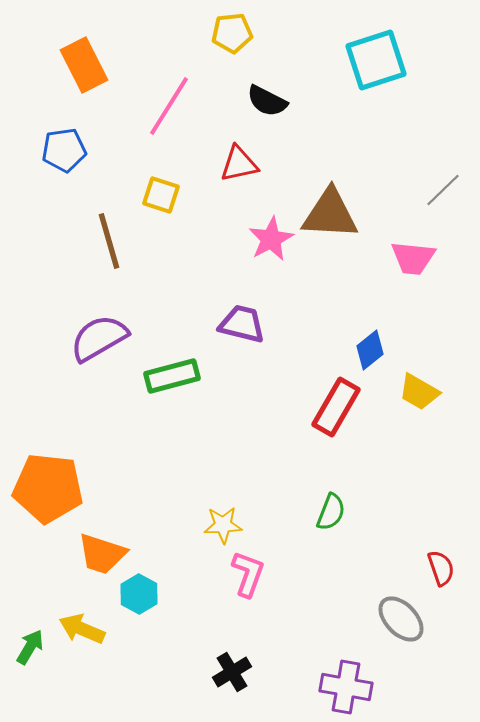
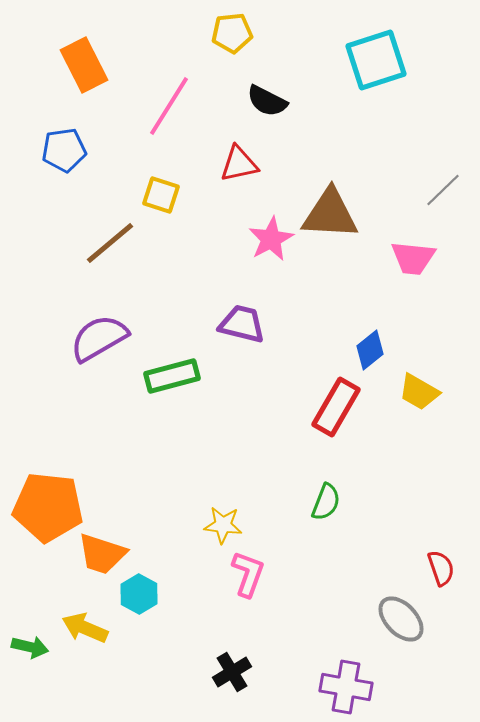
brown line: moved 1 px right, 2 px down; rotated 66 degrees clockwise
orange pentagon: moved 19 px down
green semicircle: moved 5 px left, 10 px up
yellow star: rotated 9 degrees clockwise
yellow arrow: moved 3 px right, 1 px up
green arrow: rotated 72 degrees clockwise
